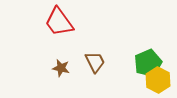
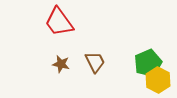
brown star: moved 4 px up
